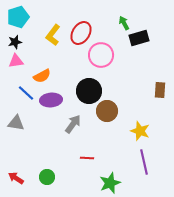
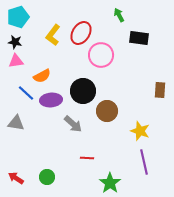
green arrow: moved 5 px left, 8 px up
black rectangle: rotated 24 degrees clockwise
black star: rotated 24 degrees clockwise
black circle: moved 6 px left
gray arrow: rotated 96 degrees clockwise
green star: rotated 15 degrees counterclockwise
